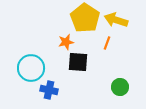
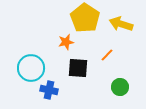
yellow arrow: moved 5 px right, 4 px down
orange line: moved 12 px down; rotated 24 degrees clockwise
black square: moved 6 px down
